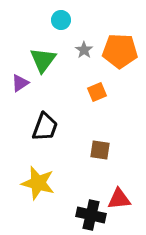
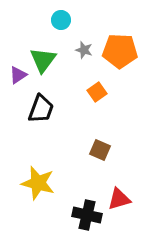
gray star: rotated 18 degrees counterclockwise
purple triangle: moved 2 px left, 8 px up
orange square: rotated 12 degrees counterclockwise
black trapezoid: moved 4 px left, 18 px up
brown square: rotated 15 degrees clockwise
red triangle: rotated 10 degrees counterclockwise
black cross: moved 4 px left
